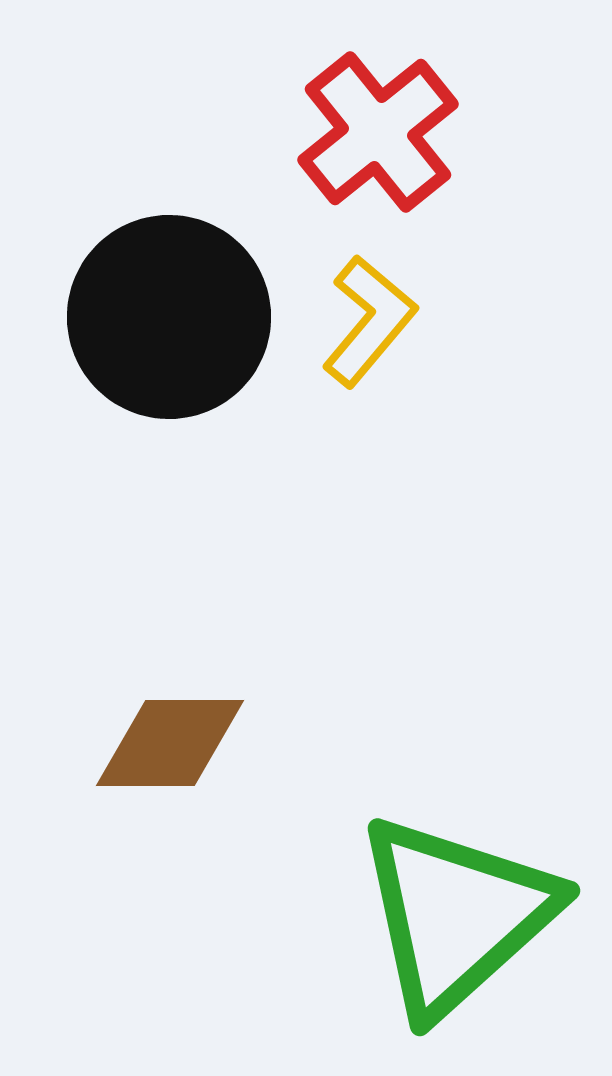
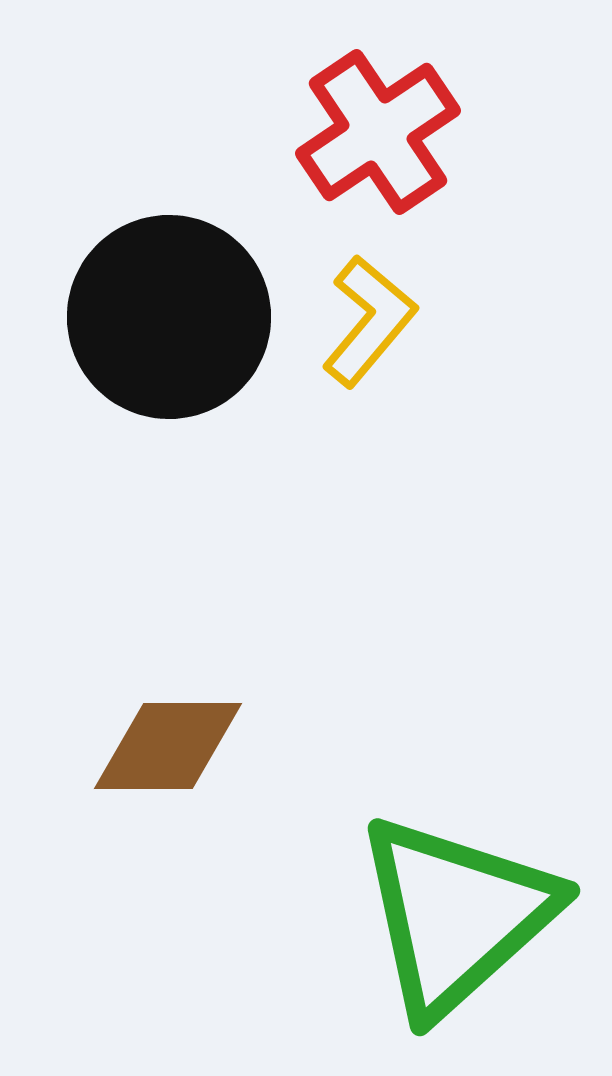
red cross: rotated 5 degrees clockwise
brown diamond: moved 2 px left, 3 px down
